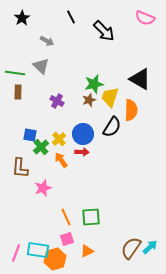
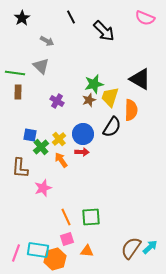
orange triangle: rotated 32 degrees clockwise
